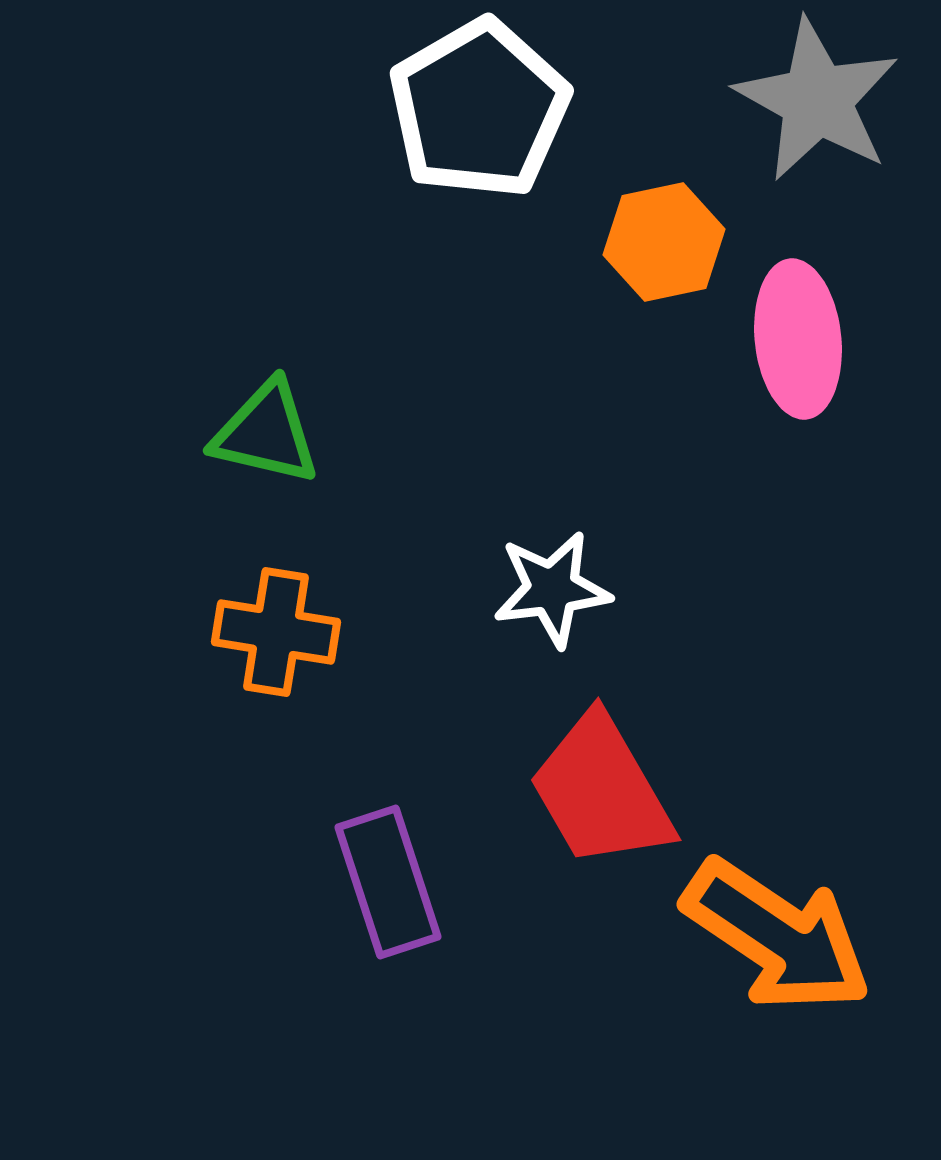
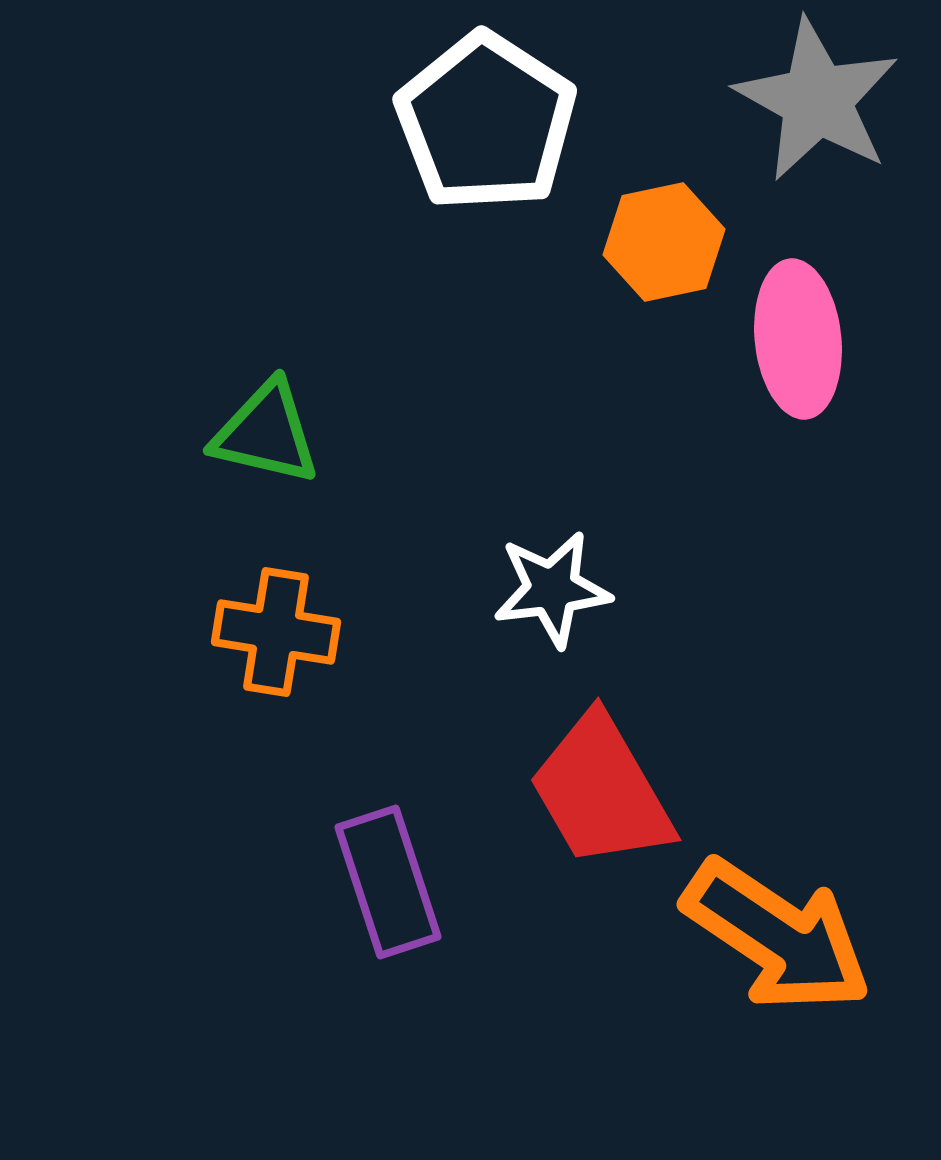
white pentagon: moved 7 px right, 13 px down; rotated 9 degrees counterclockwise
